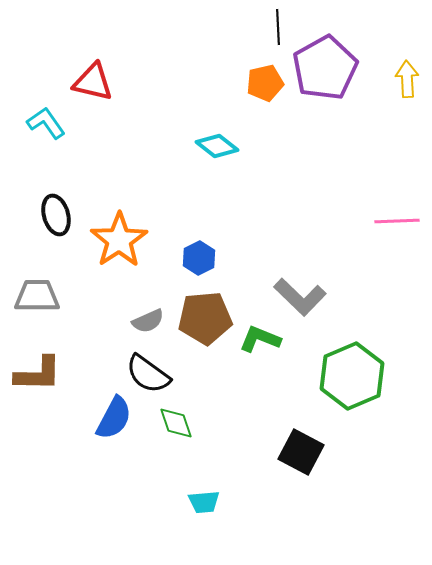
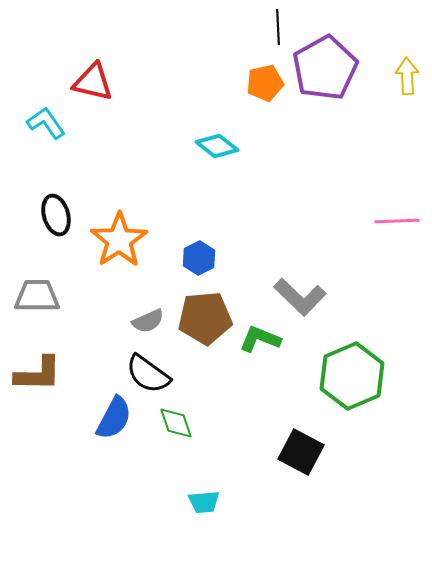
yellow arrow: moved 3 px up
